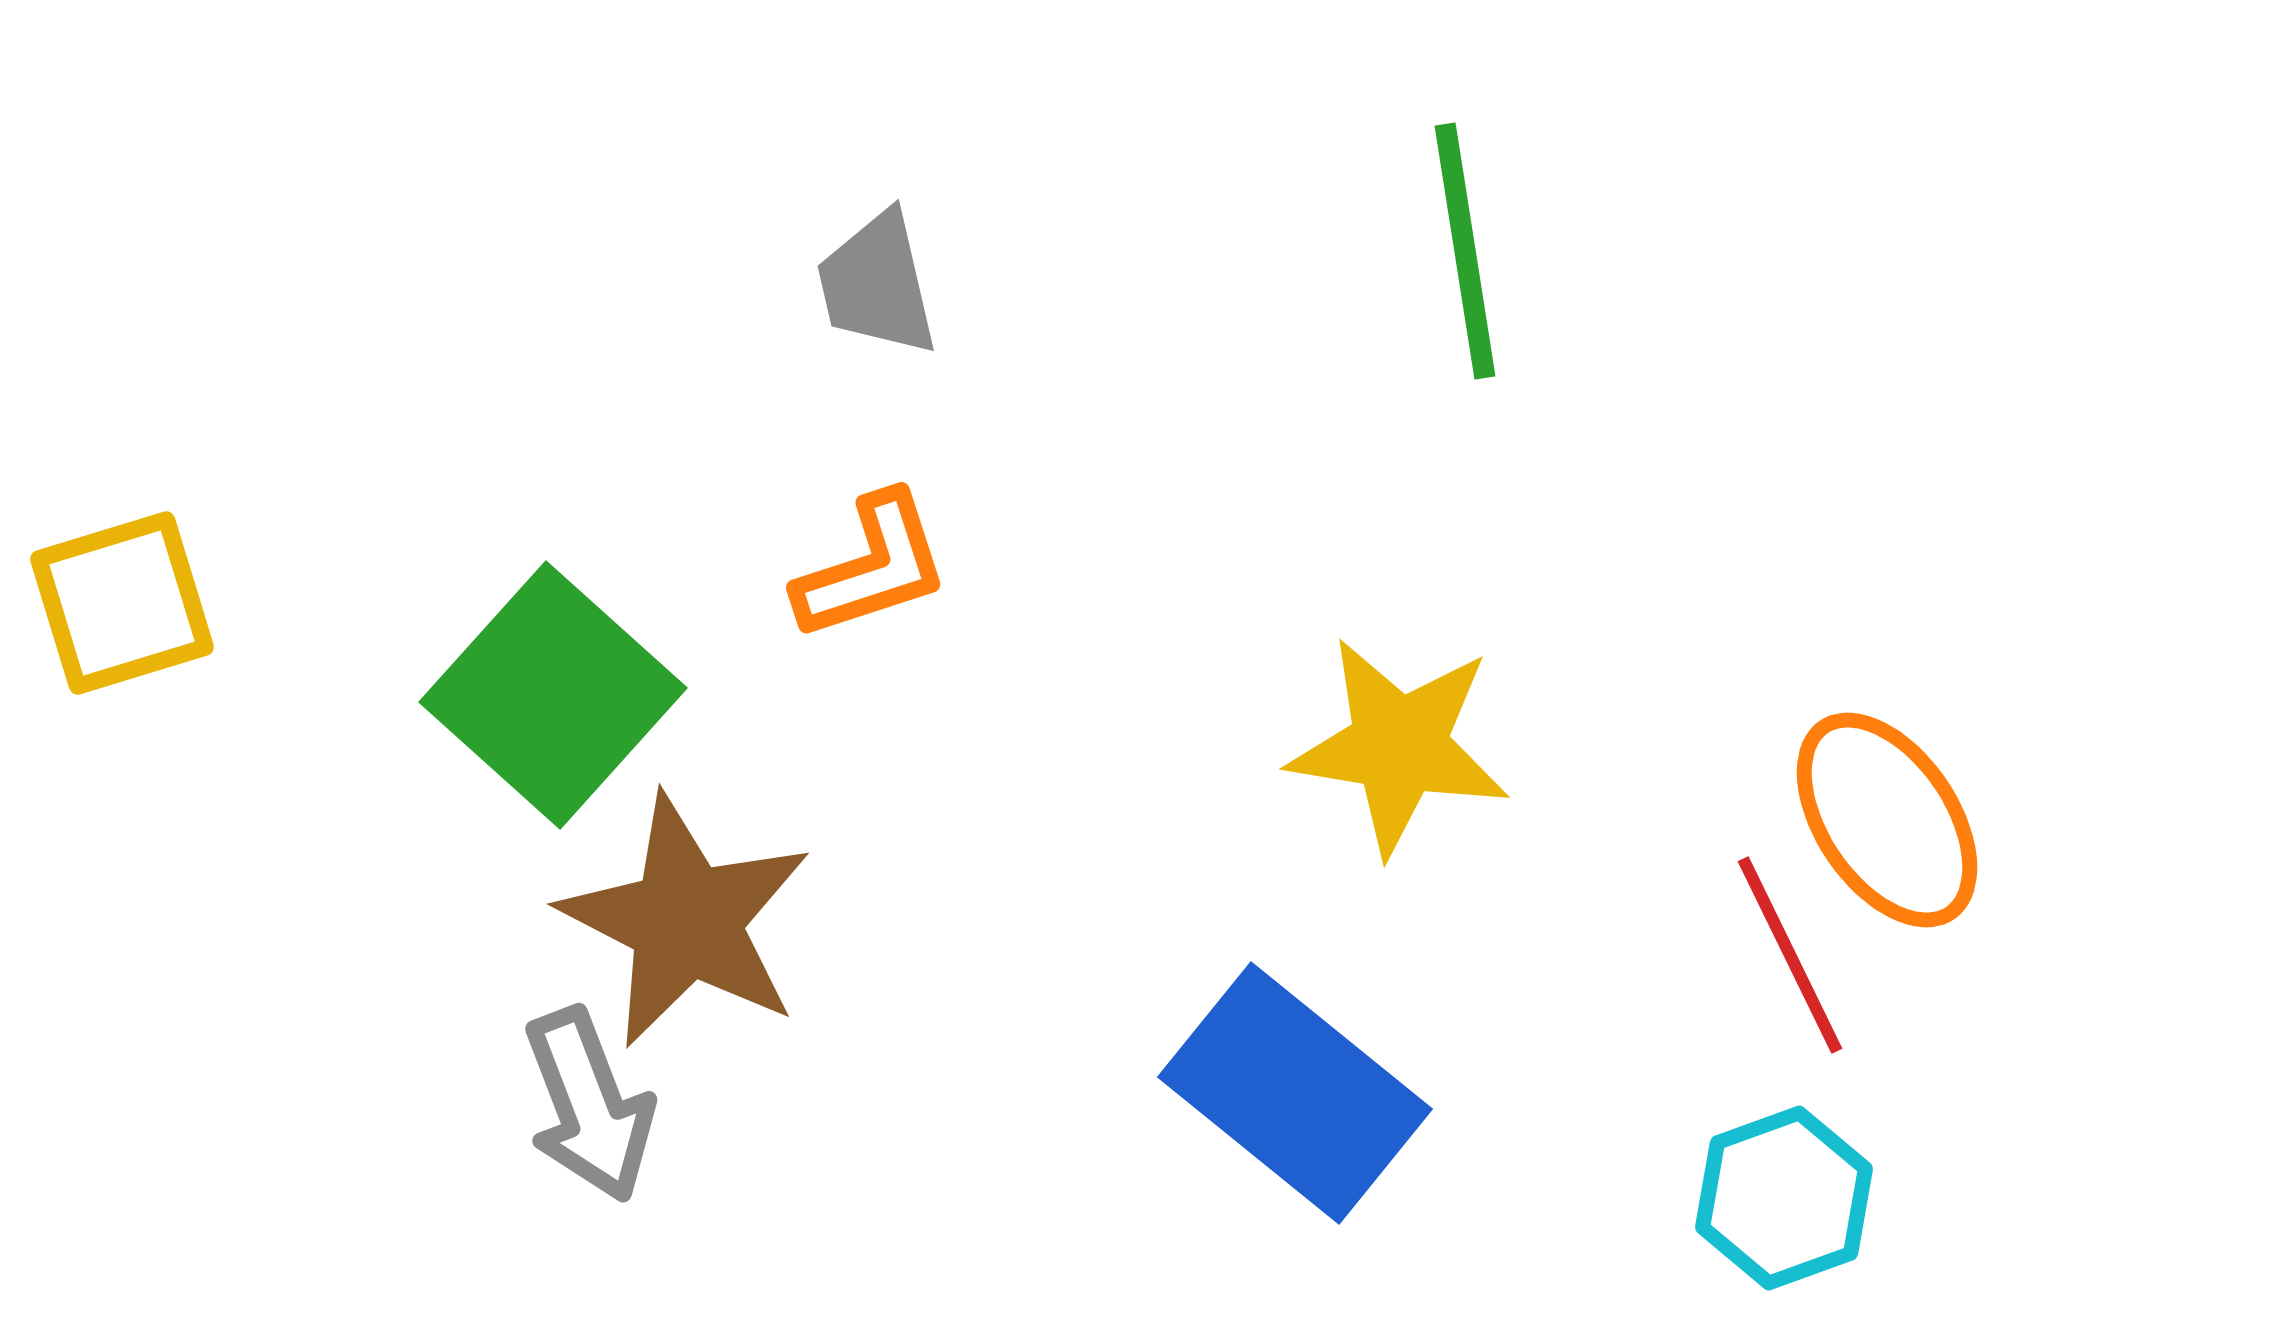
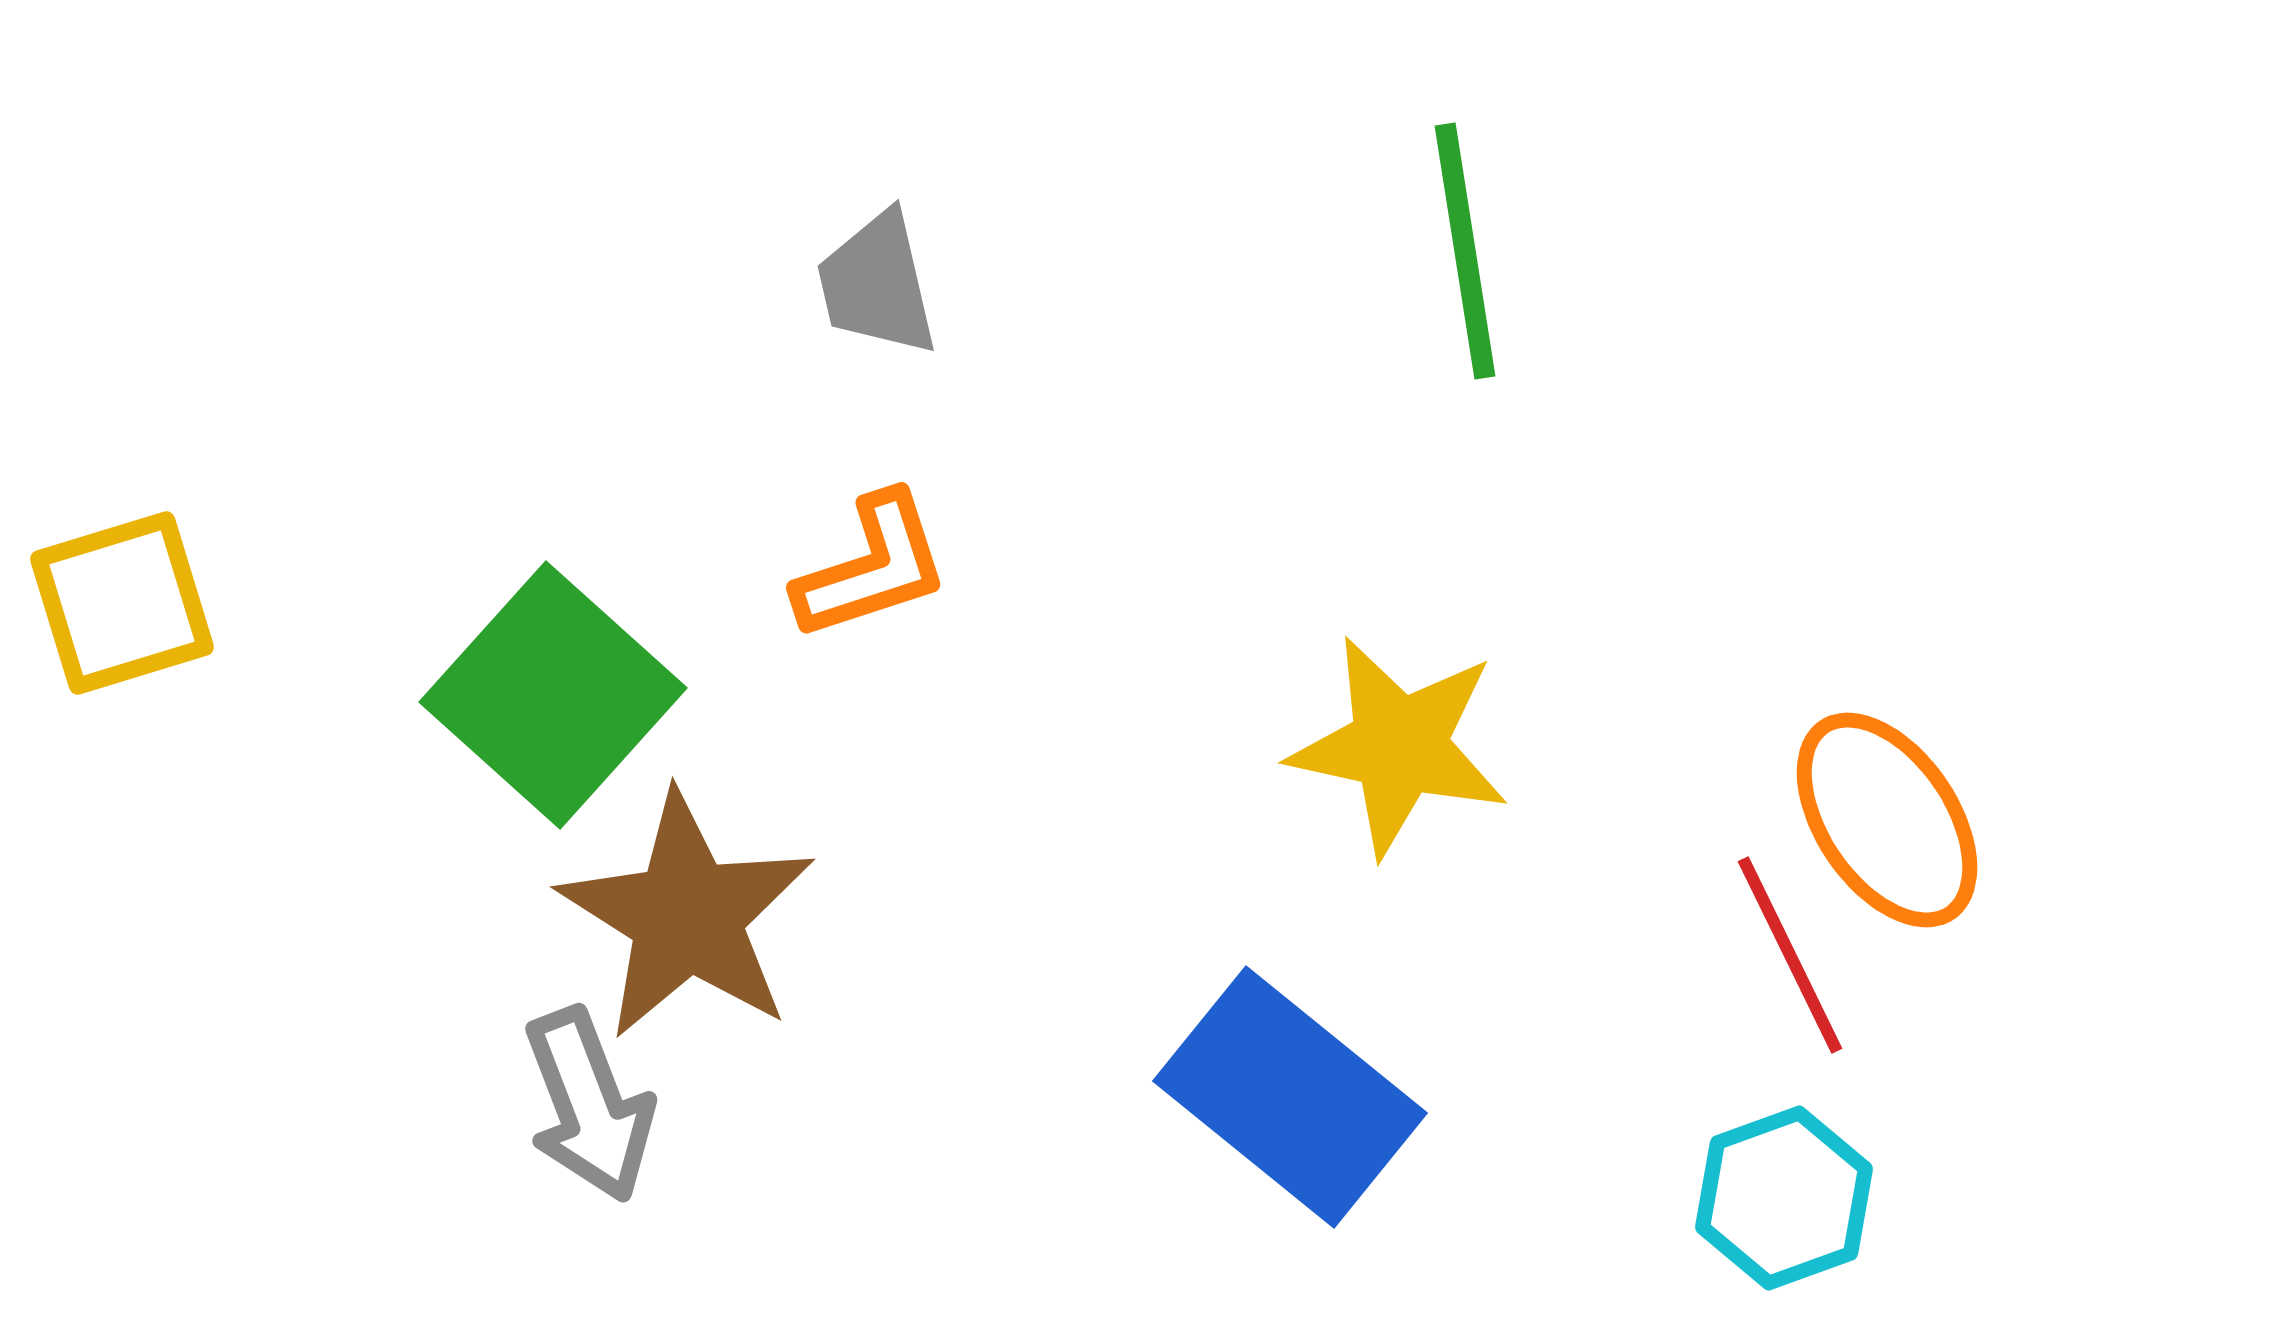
yellow star: rotated 3 degrees clockwise
brown star: moved 1 px right, 5 px up; rotated 5 degrees clockwise
blue rectangle: moved 5 px left, 4 px down
